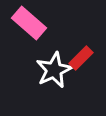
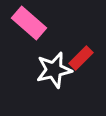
white star: rotated 12 degrees clockwise
